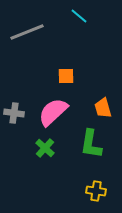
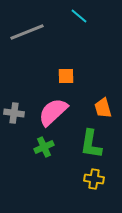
green cross: moved 1 px left, 1 px up; rotated 24 degrees clockwise
yellow cross: moved 2 px left, 12 px up
